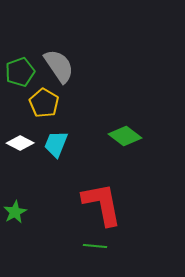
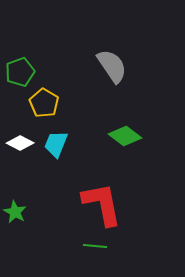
gray semicircle: moved 53 px right
green star: rotated 15 degrees counterclockwise
